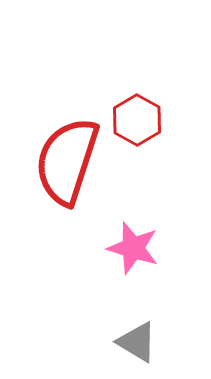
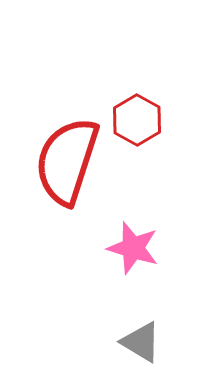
gray triangle: moved 4 px right
